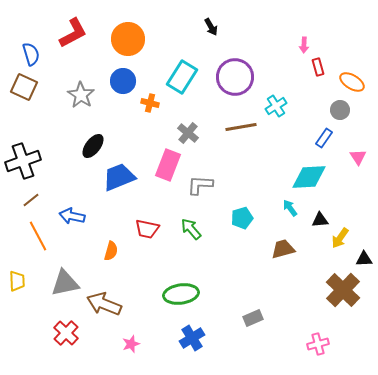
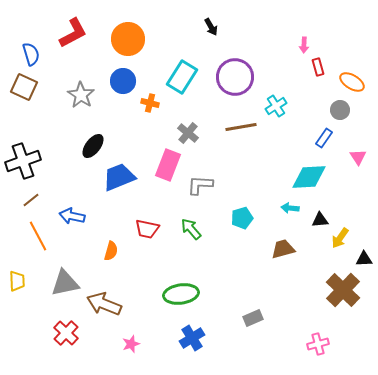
cyan arrow at (290, 208): rotated 48 degrees counterclockwise
